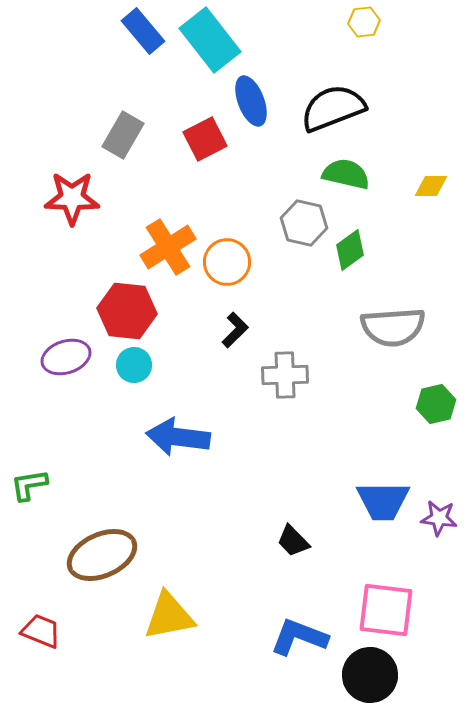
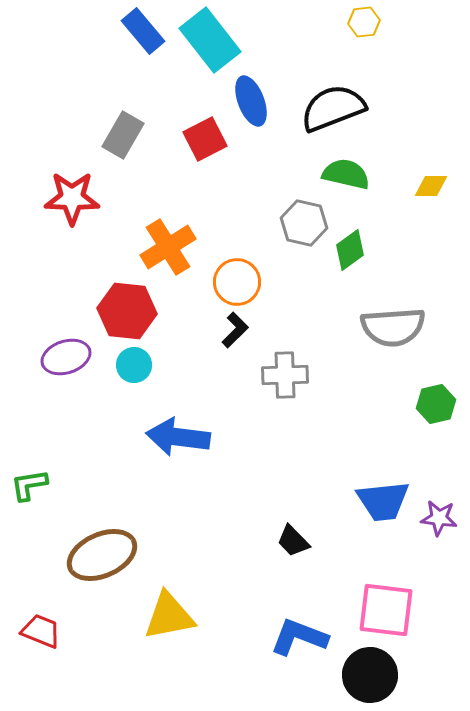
orange circle: moved 10 px right, 20 px down
blue trapezoid: rotated 6 degrees counterclockwise
